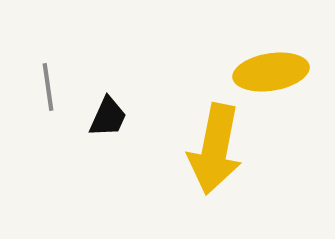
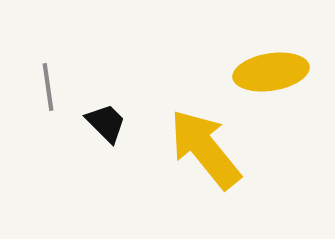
black trapezoid: moved 2 px left, 6 px down; rotated 69 degrees counterclockwise
yellow arrow: moved 10 px left; rotated 130 degrees clockwise
